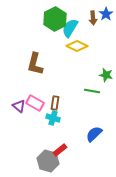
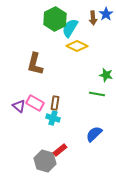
green line: moved 5 px right, 3 px down
gray hexagon: moved 3 px left
